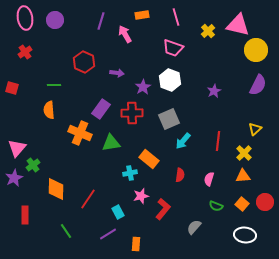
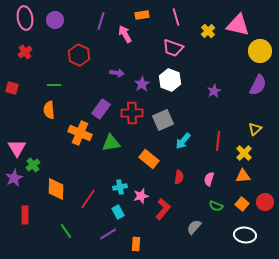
yellow circle at (256, 50): moved 4 px right, 1 px down
red hexagon at (84, 62): moved 5 px left, 7 px up
purple star at (143, 87): moved 1 px left, 3 px up
gray square at (169, 119): moved 6 px left, 1 px down
pink triangle at (17, 148): rotated 12 degrees counterclockwise
cyan cross at (130, 173): moved 10 px left, 14 px down
red semicircle at (180, 175): moved 1 px left, 2 px down
